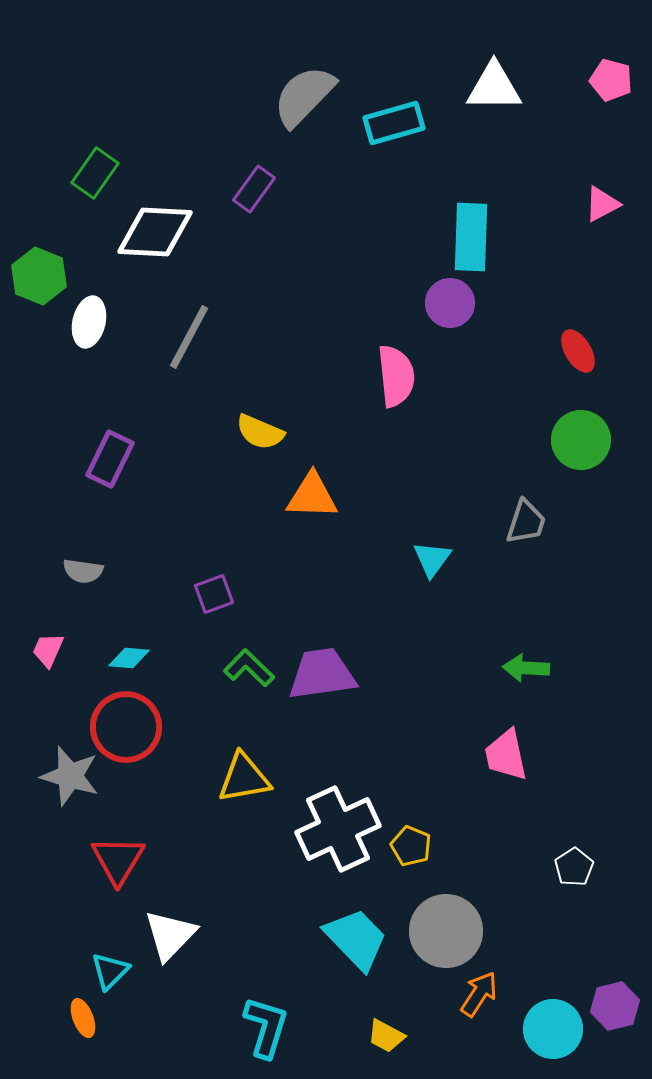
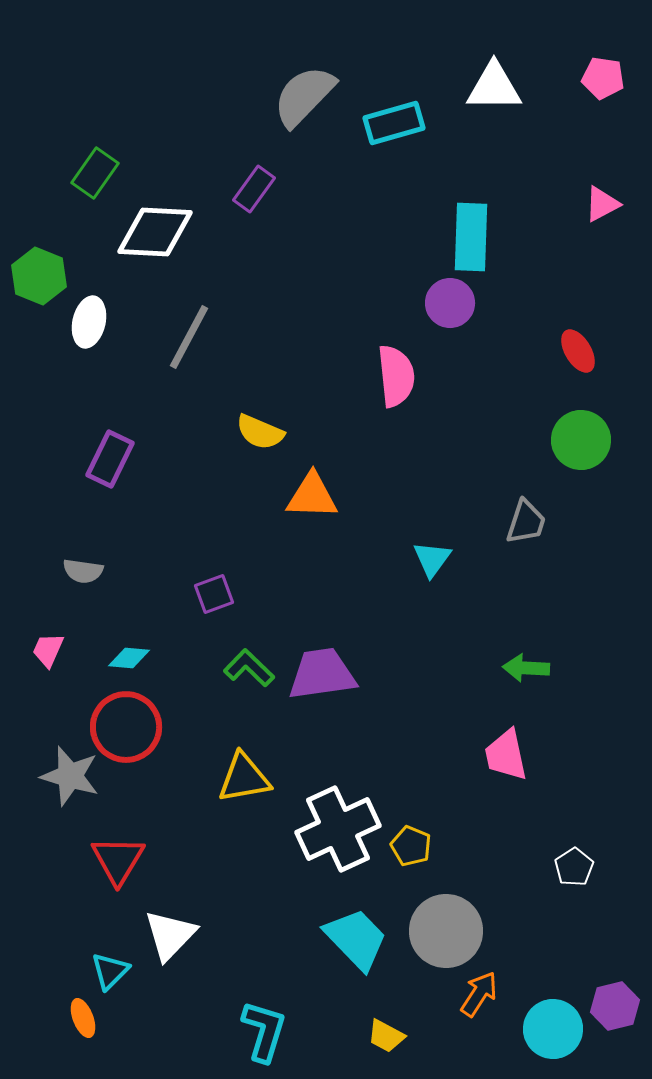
pink pentagon at (611, 80): moved 8 px left, 2 px up; rotated 6 degrees counterclockwise
cyan L-shape at (266, 1027): moved 2 px left, 4 px down
